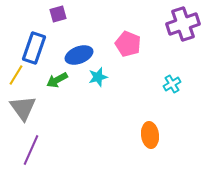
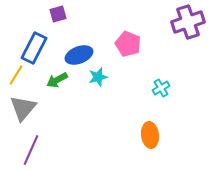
purple cross: moved 5 px right, 2 px up
blue rectangle: rotated 8 degrees clockwise
cyan cross: moved 11 px left, 4 px down
gray triangle: rotated 16 degrees clockwise
